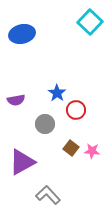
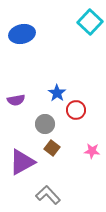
brown square: moved 19 px left
